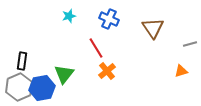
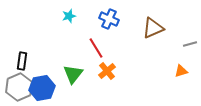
brown triangle: rotated 40 degrees clockwise
green triangle: moved 9 px right
